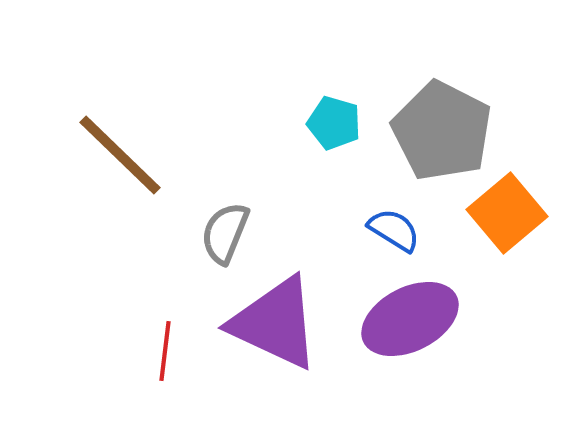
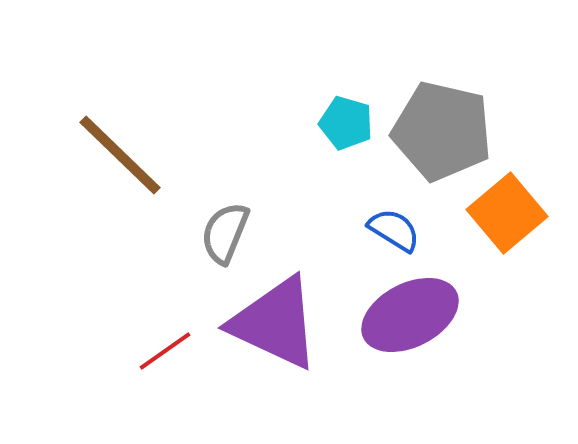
cyan pentagon: moved 12 px right
gray pentagon: rotated 14 degrees counterclockwise
purple ellipse: moved 4 px up
red line: rotated 48 degrees clockwise
